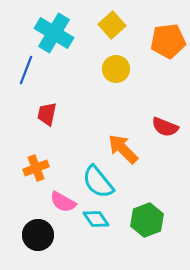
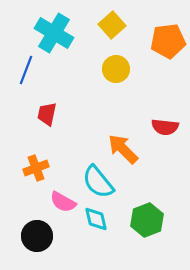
red semicircle: rotated 16 degrees counterclockwise
cyan diamond: rotated 20 degrees clockwise
black circle: moved 1 px left, 1 px down
